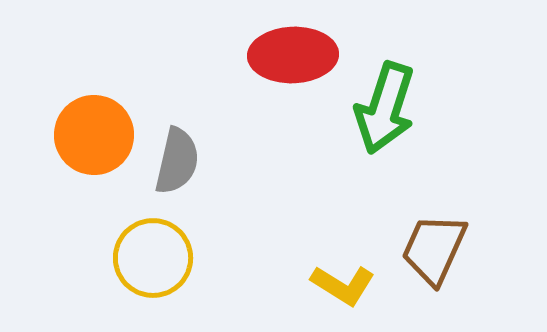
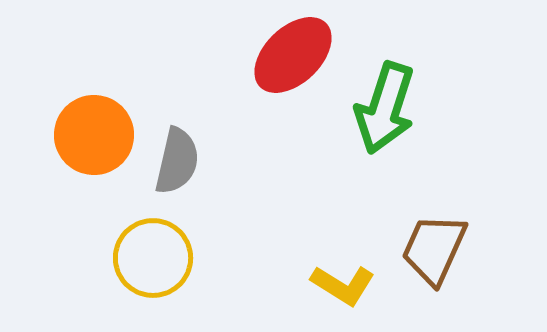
red ellipse: rotated 42 degrees counterclockwise
